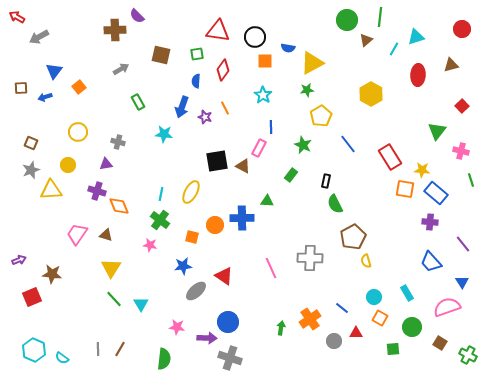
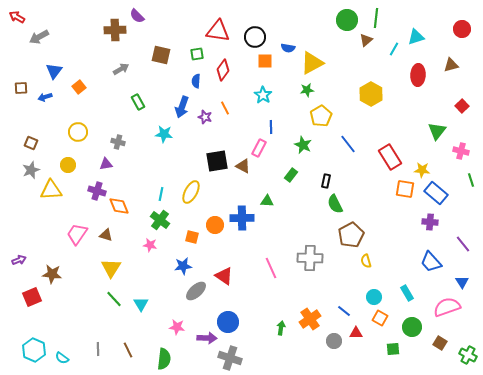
green line at (380, 17): moved 4 px left, 1 px down
brown pentagon at (353, 237): moved 2 px left, 2 px up
blue line at (342, 308): moved 2 px right, 3 px down
brown line at (120, 349): moved 8 px right, 1 px down; rotated 56 degrees counterclockwise
